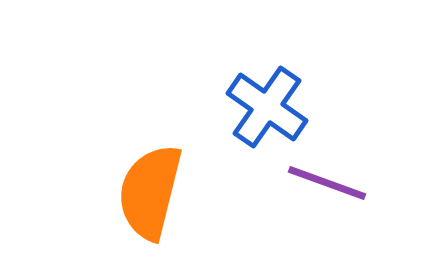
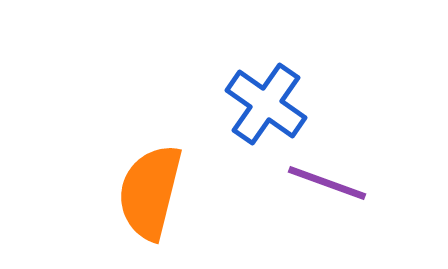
blue cross: moved 1 px left, 3 px up
